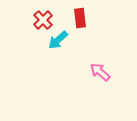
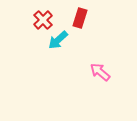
red rectangle: rotated 24 degrees clockwise
